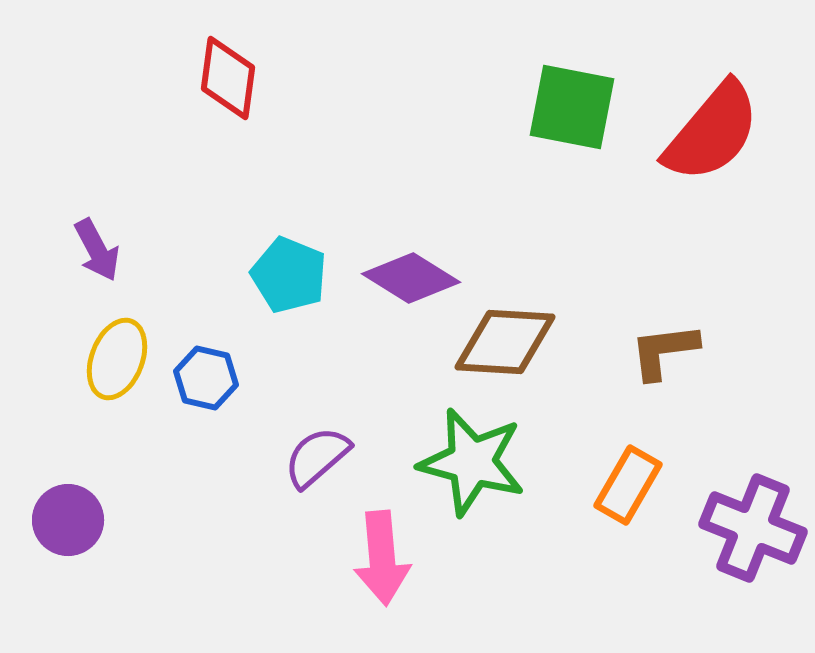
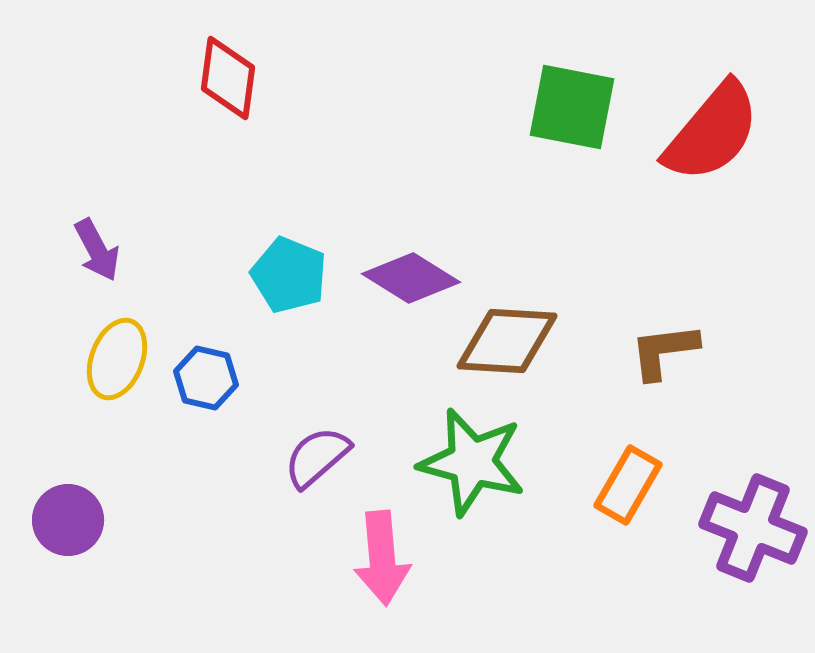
brown diamond: moved 2 px right, 1 px up
